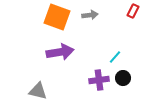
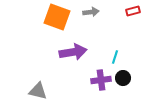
red rectangle: rotated 48 degrees clockwise
gray arrow: moved 1 px right, 3 px up
purple arrow: moved 13 px right
cyan line: rotated 24 degrees counterclockwise
purple cross: moved 2 px right
